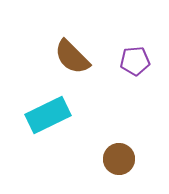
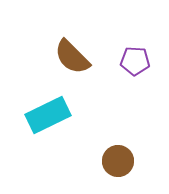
purple pentagon: rotated 8 degrees clockwise
brown circle: moved 1 px left, 2 px down
